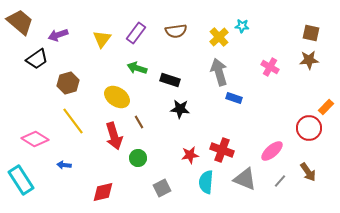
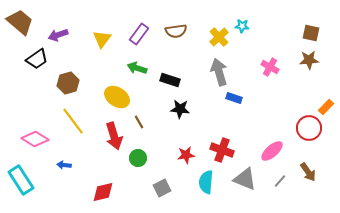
purple rectangle: moved 3 px right, 1 px down
red star: moved 4 px left
